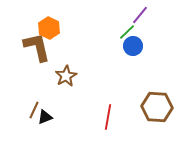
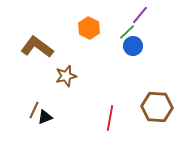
orange hexagon: moved 40 px right
brown L-shape: rotated 40 degrees counterclockwise
brown star: rotated 15 degrees clockwise
red line: moved 2 px right, 1 px down
